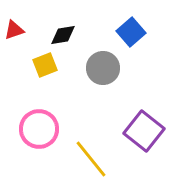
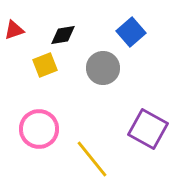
purple square: moved 4 px right, 2 px up; rotated 9 degrees counterclockwise
yellow line: moved 1 px right
